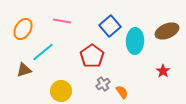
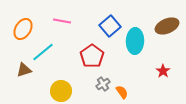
brown ellipse: moved 5 px up
